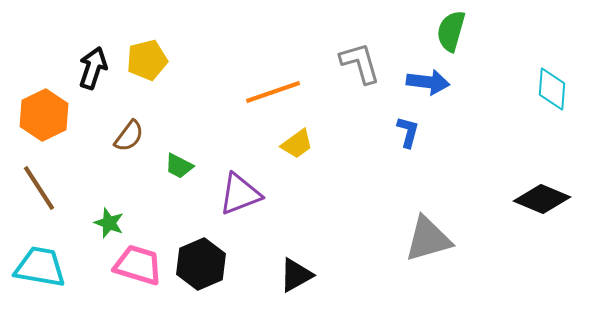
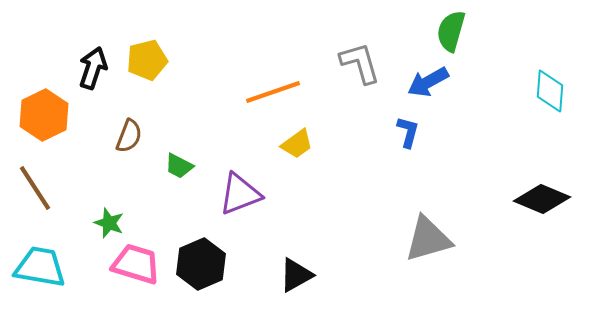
blue arrow: rotated 144 degrees clockwise
cyan diamond: moved 2 px left, 2 px down
brown semicircle: rotated 16 degrees counterclockwise
brown line: moved 4 px left
pink trapezoid: moved 2 px left, 1 px up
